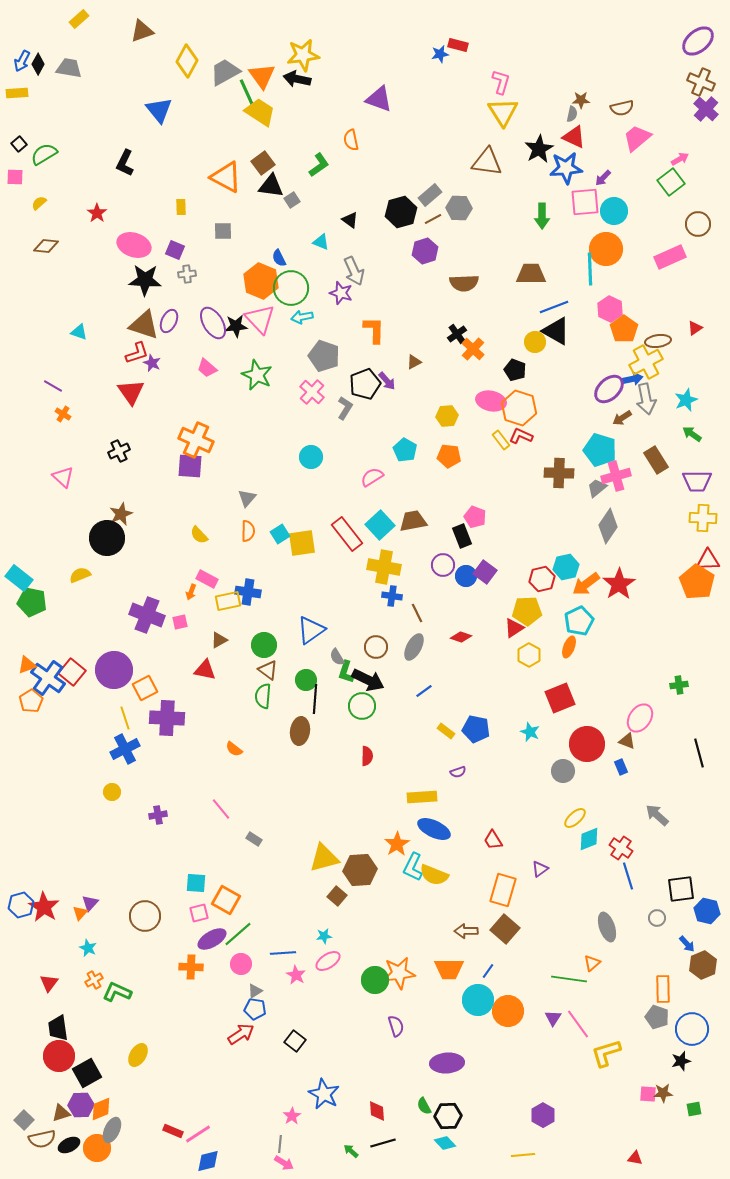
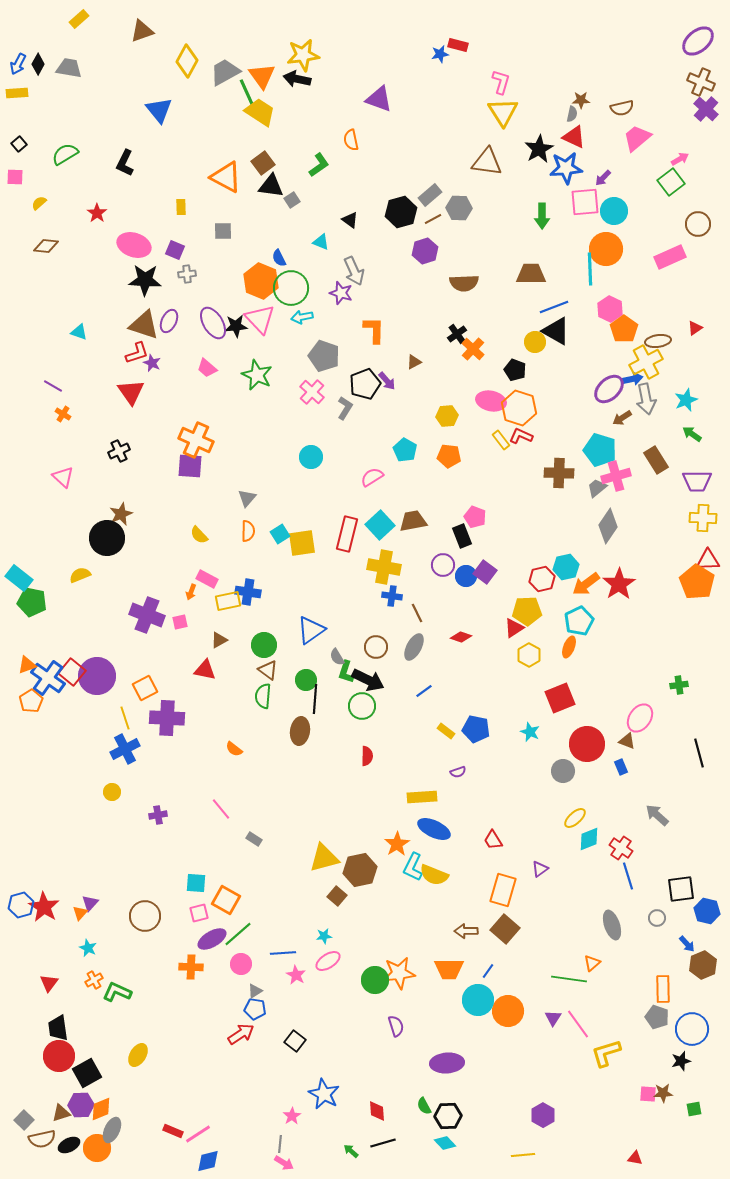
blue arrow at (22, 61): moved 4 px left, 3 px down
green semicircle at (44, 154): moved 21 px right
red rectangle at (347, 534): rotated 52 degrees clockwise
purple circle at (114, 670): moved 17 px left, 6 px down
brown hexagon at (360, 870): rotated 8 degrees counterclockwise
gray ellipse at (607, 927): moved 5 px right, 2 px up
